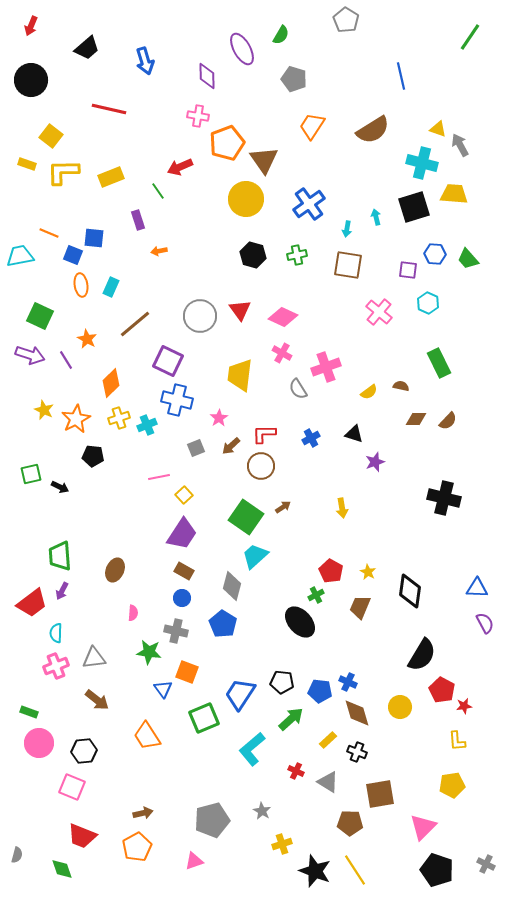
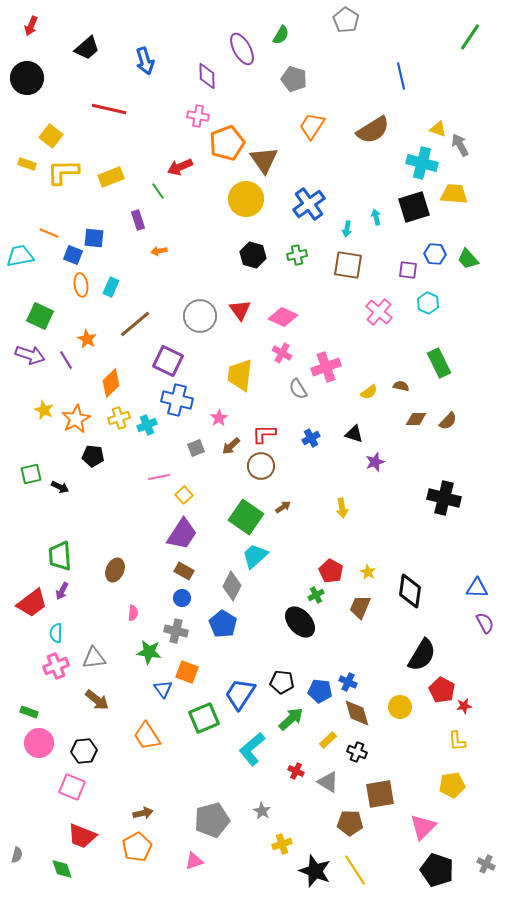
black circle at (31, 80): moved 4 px left, 2 px up
gray diamond at (232, 586): rotated 12 degrees clockwise
